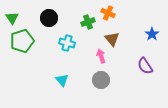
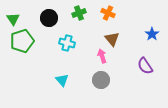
green triangle: moved 1 px right, 1 px down
green cross: moved 9 px left, 9 px up
pink arrow: moved 1 px right
